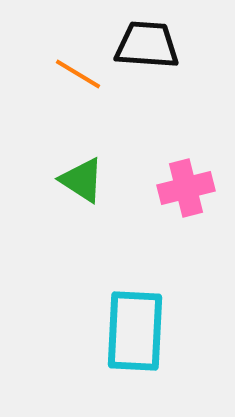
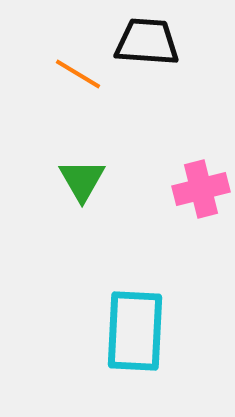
black trapezoid: moved 3 px up
green triangle: rotated 27 degrees clockwise
pink cross: moved 15 px right, 1 px down
